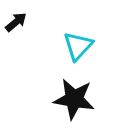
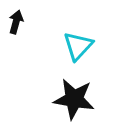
black arrow: rotated 35 degrees counterclockwise
